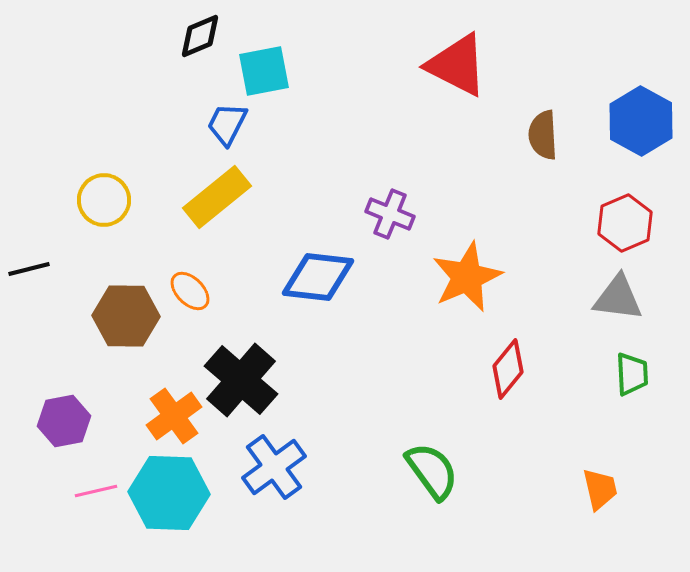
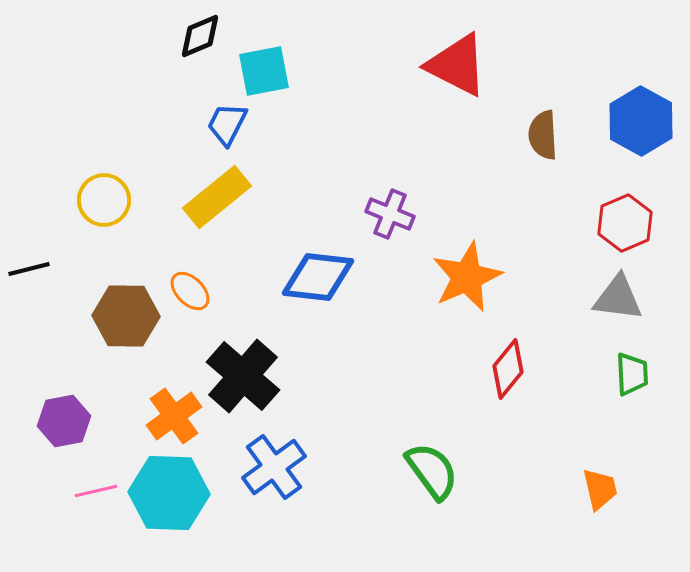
black cross: moved 2 px right, 4 px up
